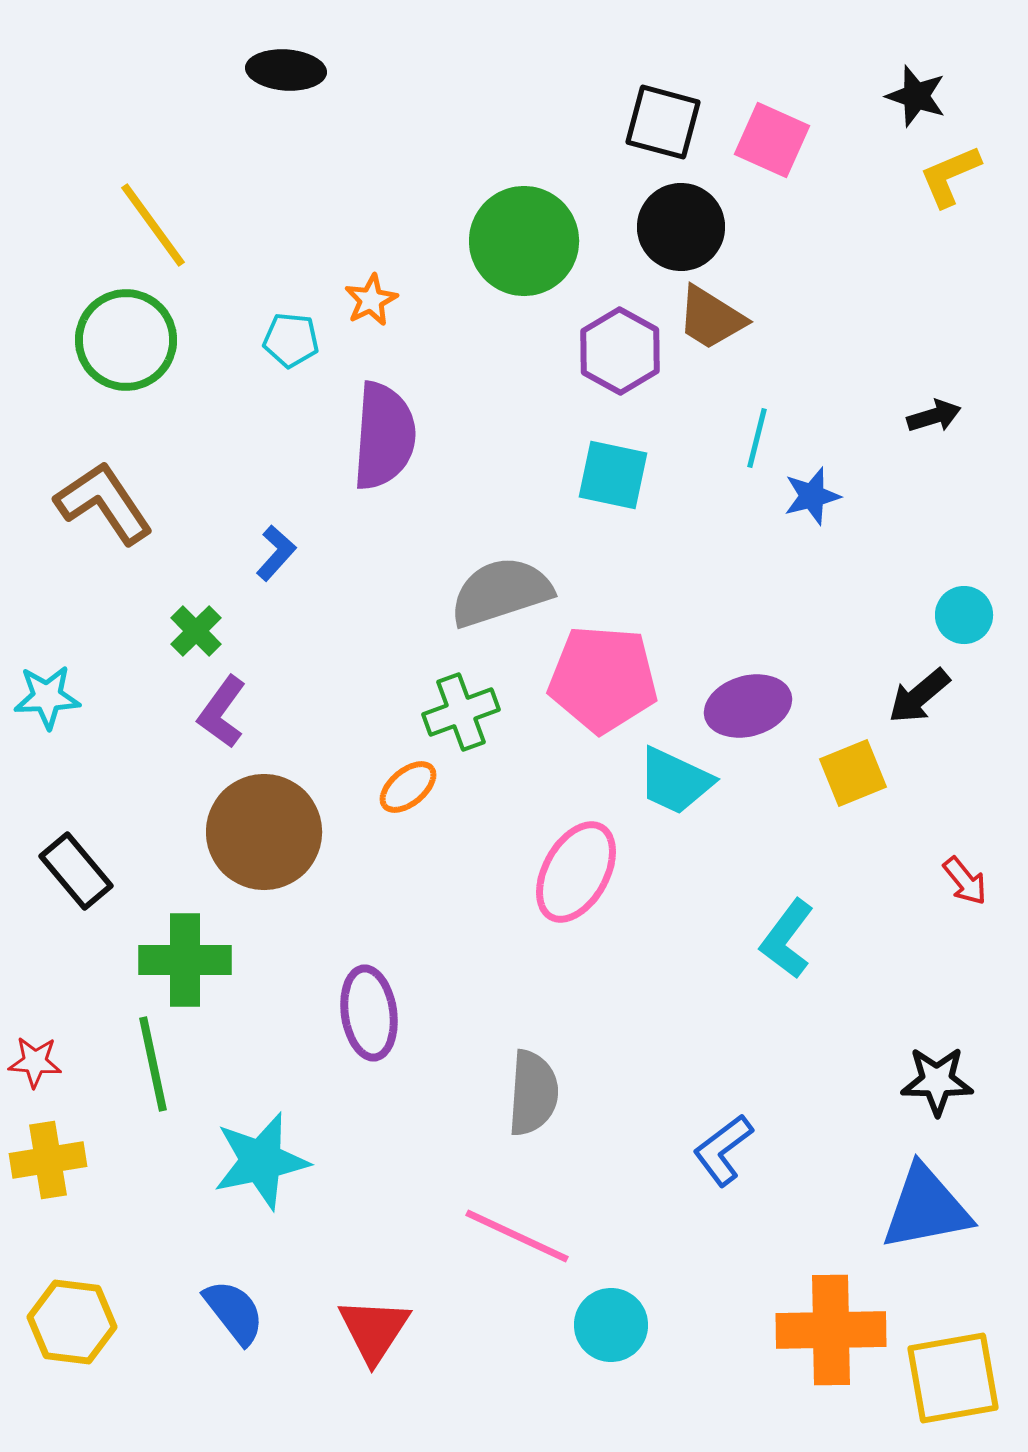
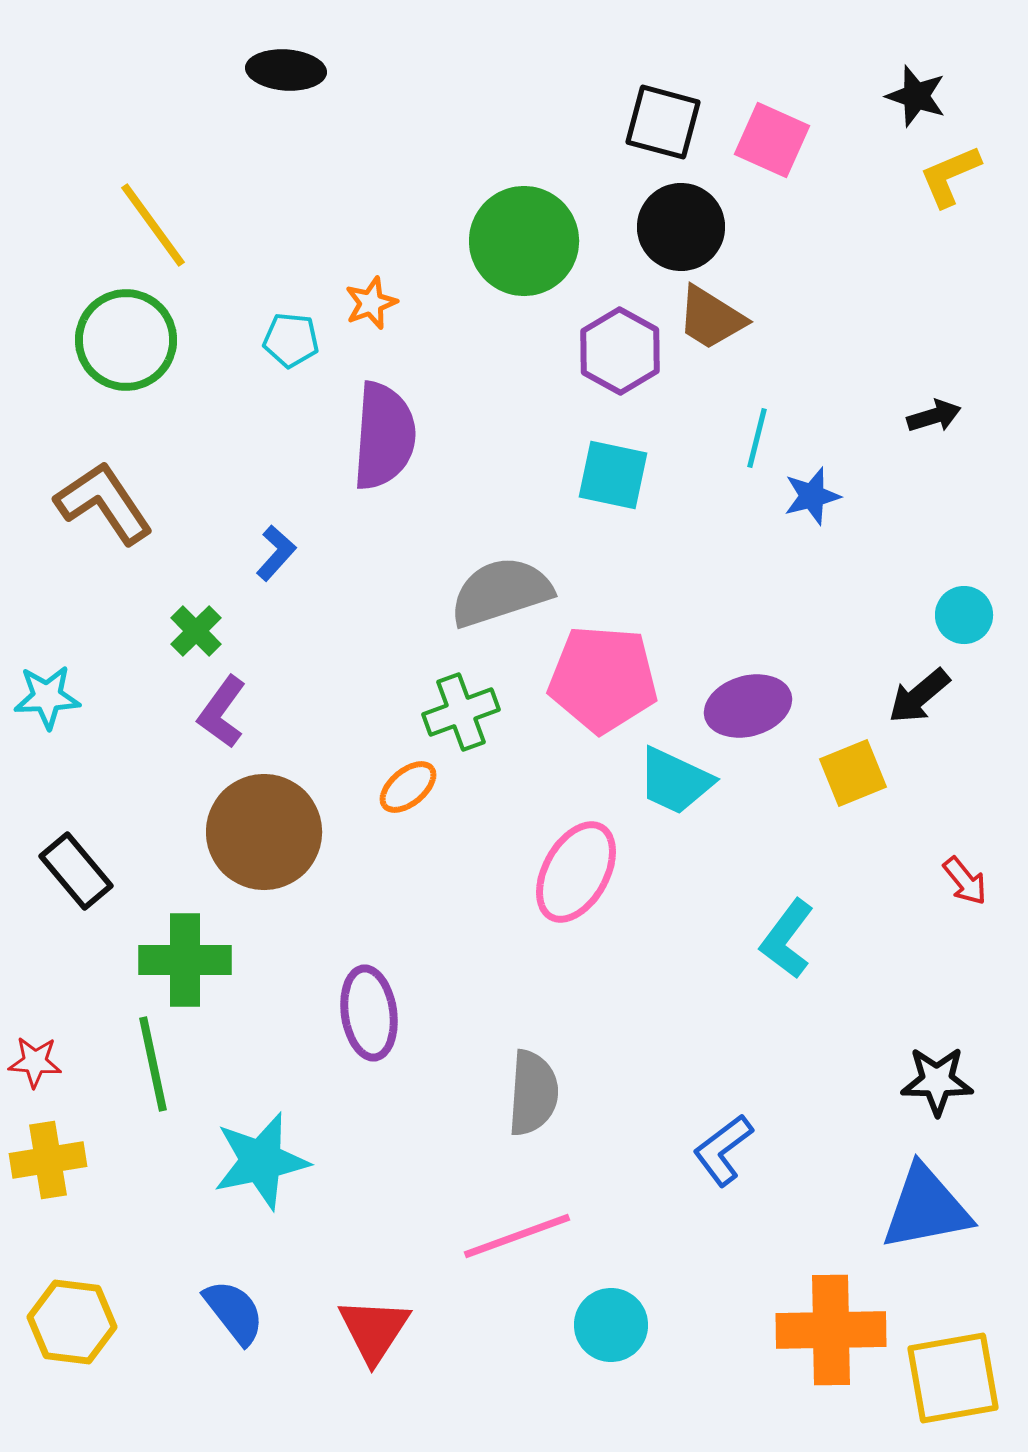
orange star at (371, 300): moved 3 px down; rotated 6 degrees clockwise
pink line at (517, 1236): rotated 45 degrees counterclockwise
